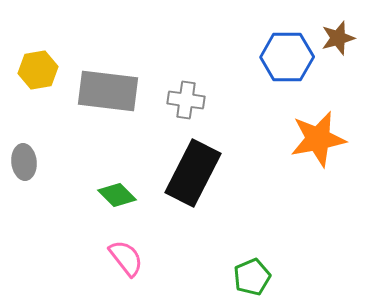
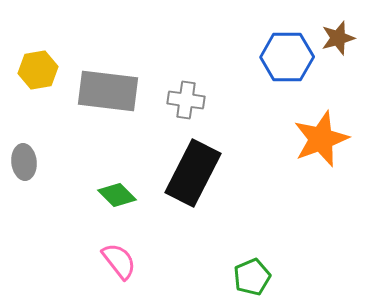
orange star: moved 3 px right; rotated 10 degrees counterclockwise
pink semicircle: moved 7 px left, 3 px down
